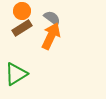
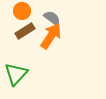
brown rectangle: moved 3 px right, 3 px down
orange arrow: rotated 8 degrees clockwise
green triangle: rotated 15 degrees counterclockwise
